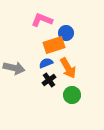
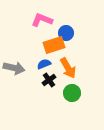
blue semicircle: moved 2 px left, 1 px down
green circle: moved 2 px up
